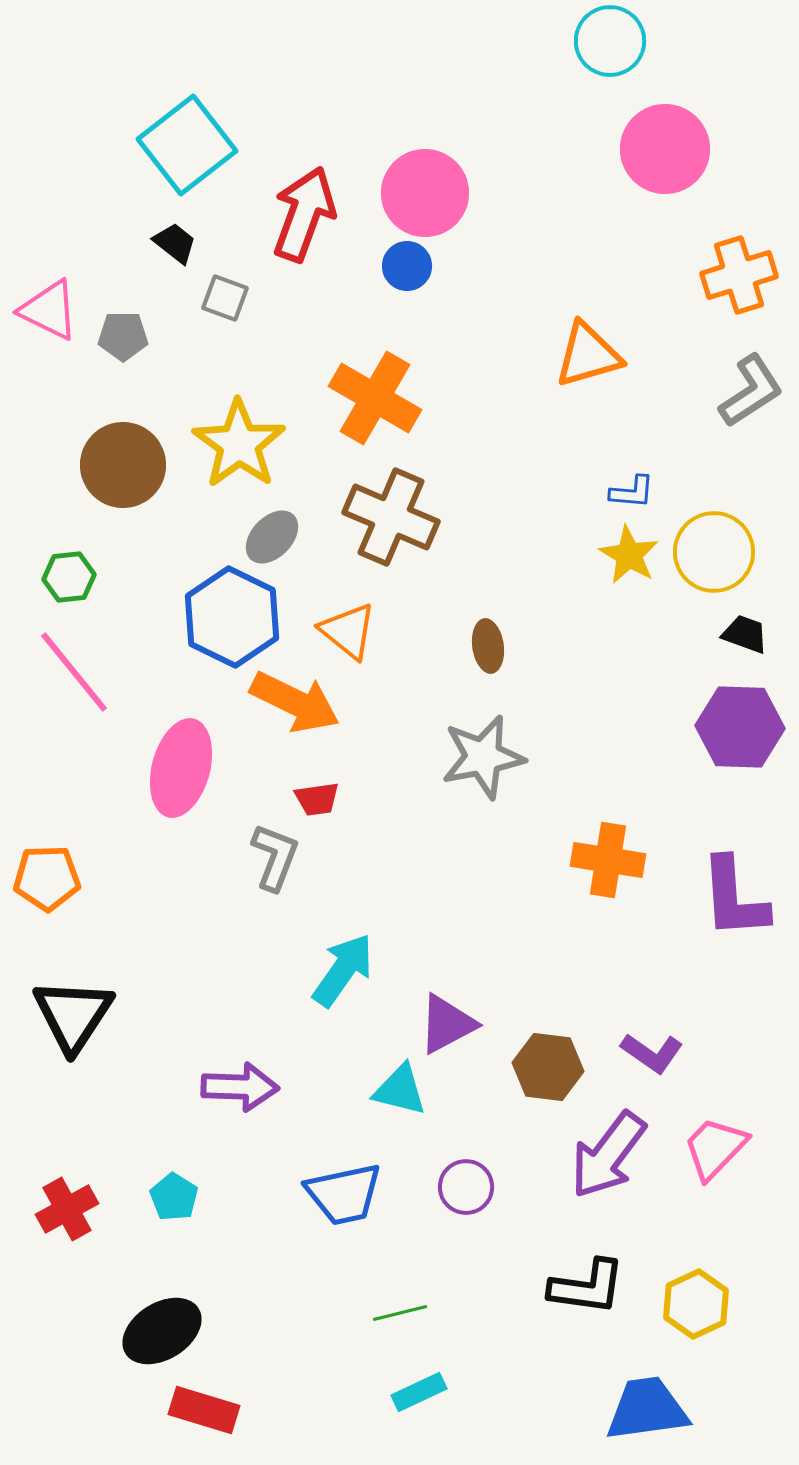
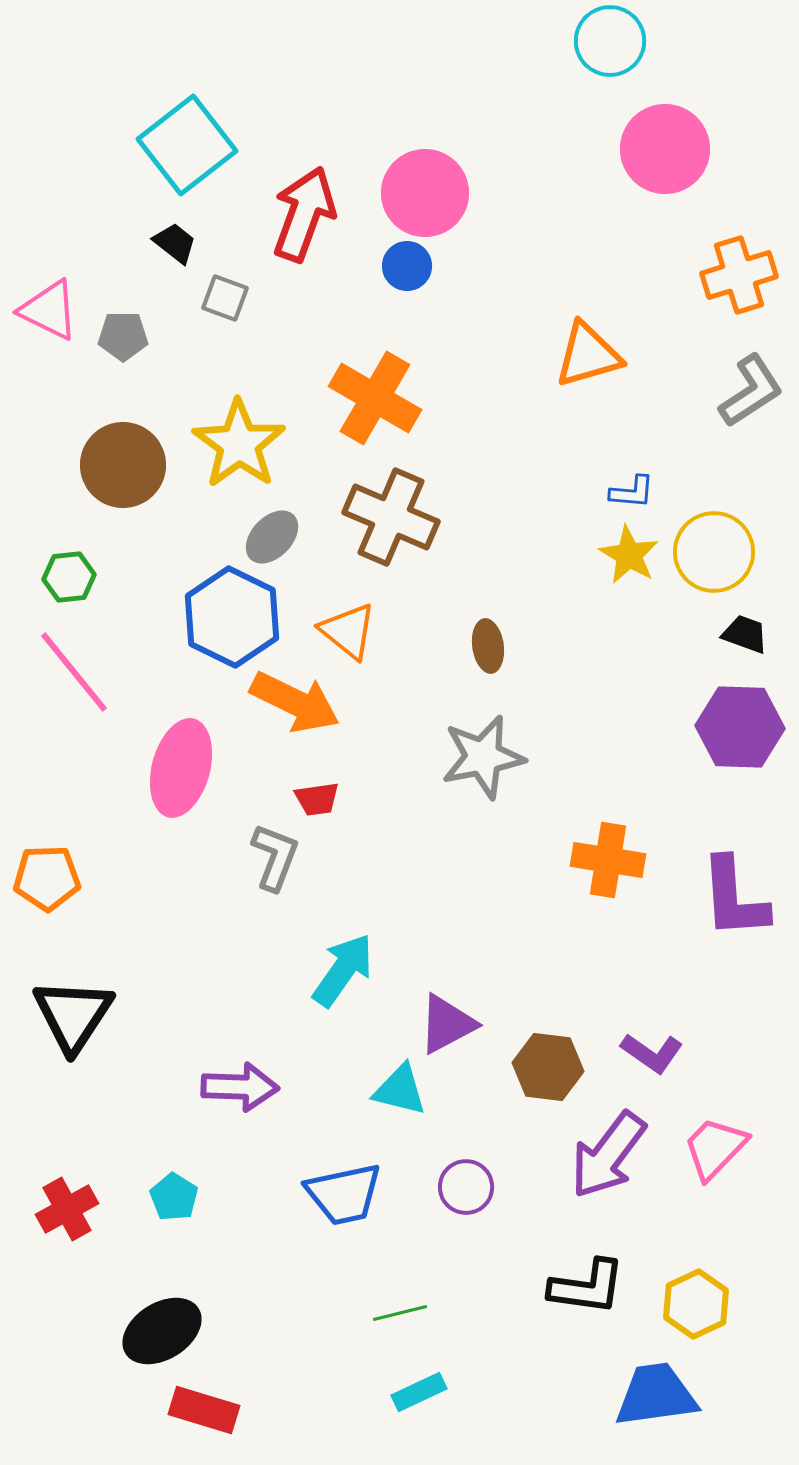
blue trapezoid at (647, 1409): moved 9 px right, 14 px up
